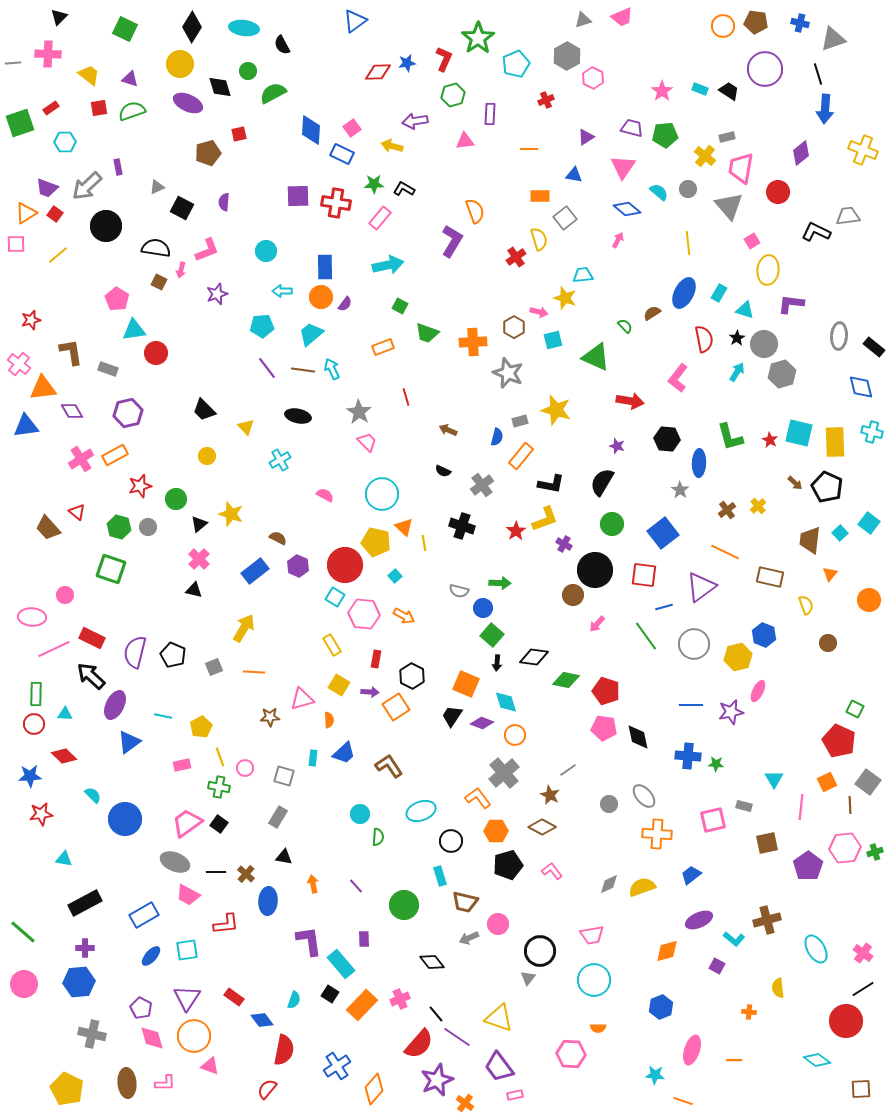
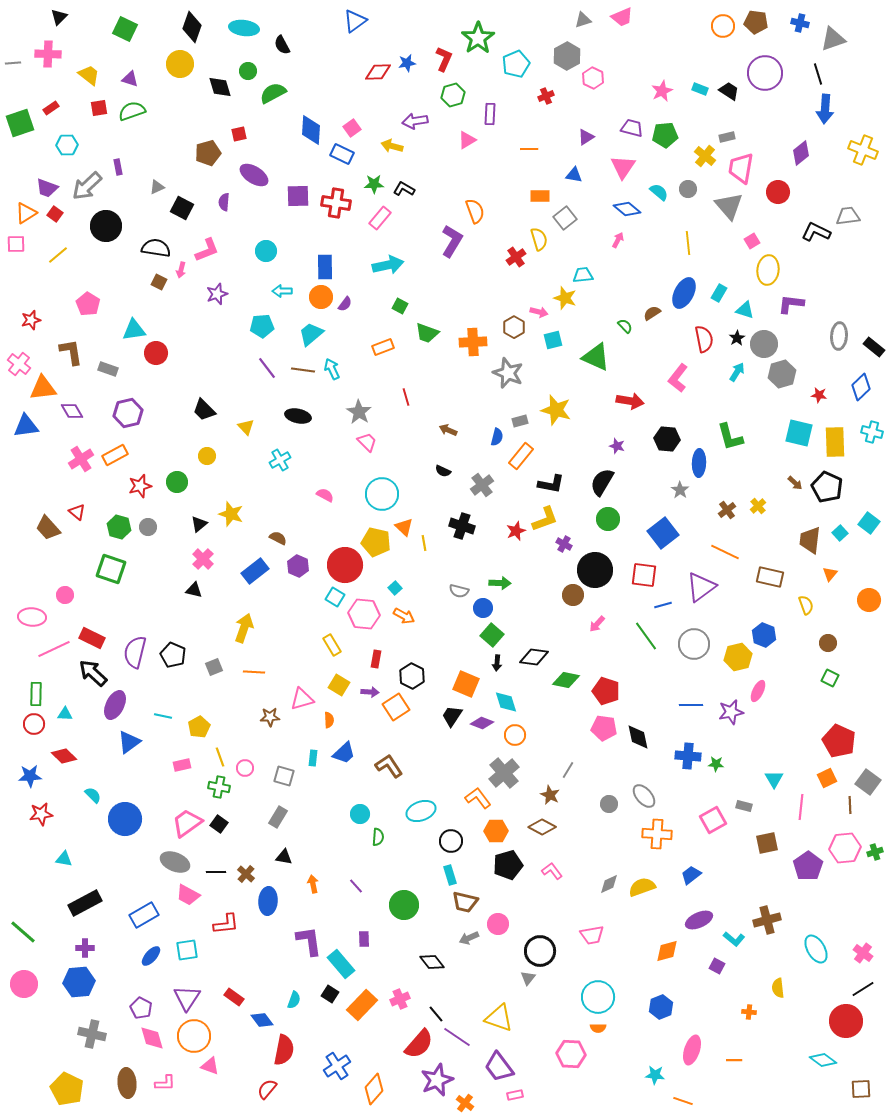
black diamond at (192, 27): rotated 12 degrees counterclockwise
purple circle at (765, 69): moved 4 px down
pink star at (662, 91): rotated 10 degrees clockwise
red cross at (546, 100): moved 4 px up
purple ellipse at (188, 103): moved 66 px right, 72 px down; rotated 8 degrees clockwise
pink triangle at (465, 141): moved 2 px right, 1 px up; rotated 24 degrees counterclockwise
cyan hexagon at (65, 142): moved 2 px right, 3 px down
pink pentagon at (117, 299): moved 29 px left, 5 px down
blue diamond at (861, 387): rotated 60 degrees clockwise
red star at (770, 440): moved 49 px right, 45 px up; rotated 21 degrees counterclockwise
green circle at (176, 499): moved 1 px right, 17 px up
green circle at (612, 524): moved 4 px left, 5 px up
red star at (516, 531): rotated 12 degrees clockwise
pink cross at (199, 559): moved 4 px right
cyan square at (395, 576): moved 12 px down
blue line at (664, 607): moved 1 px left, 2 px up
yellow arrow at (244, 628): rotated 12 degrees counterclockwise
black arrow at (91, 676): moved 2 px right, 3 px up
green square at (855, 709): moved 25 px left, 31 px up
yellow pentagon at (201, 727): moved 2 px left
gray line at (568, 770): rotated 24 degrees counterclockwise
orange square at (827, 782): moved 4 px up
pink square at (713, 820): rotated 16 degrees counterclockwise
cyan rectangle at (440, 876): moved 10 px right, 1 px up
cyan circle at (594, 980): moved 4 px right, 17 px down
cyan diamond at (817, 1060): moved 6 px right
